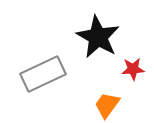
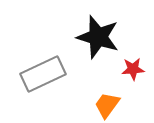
black star: rotated 12 degrees counterclockwise
